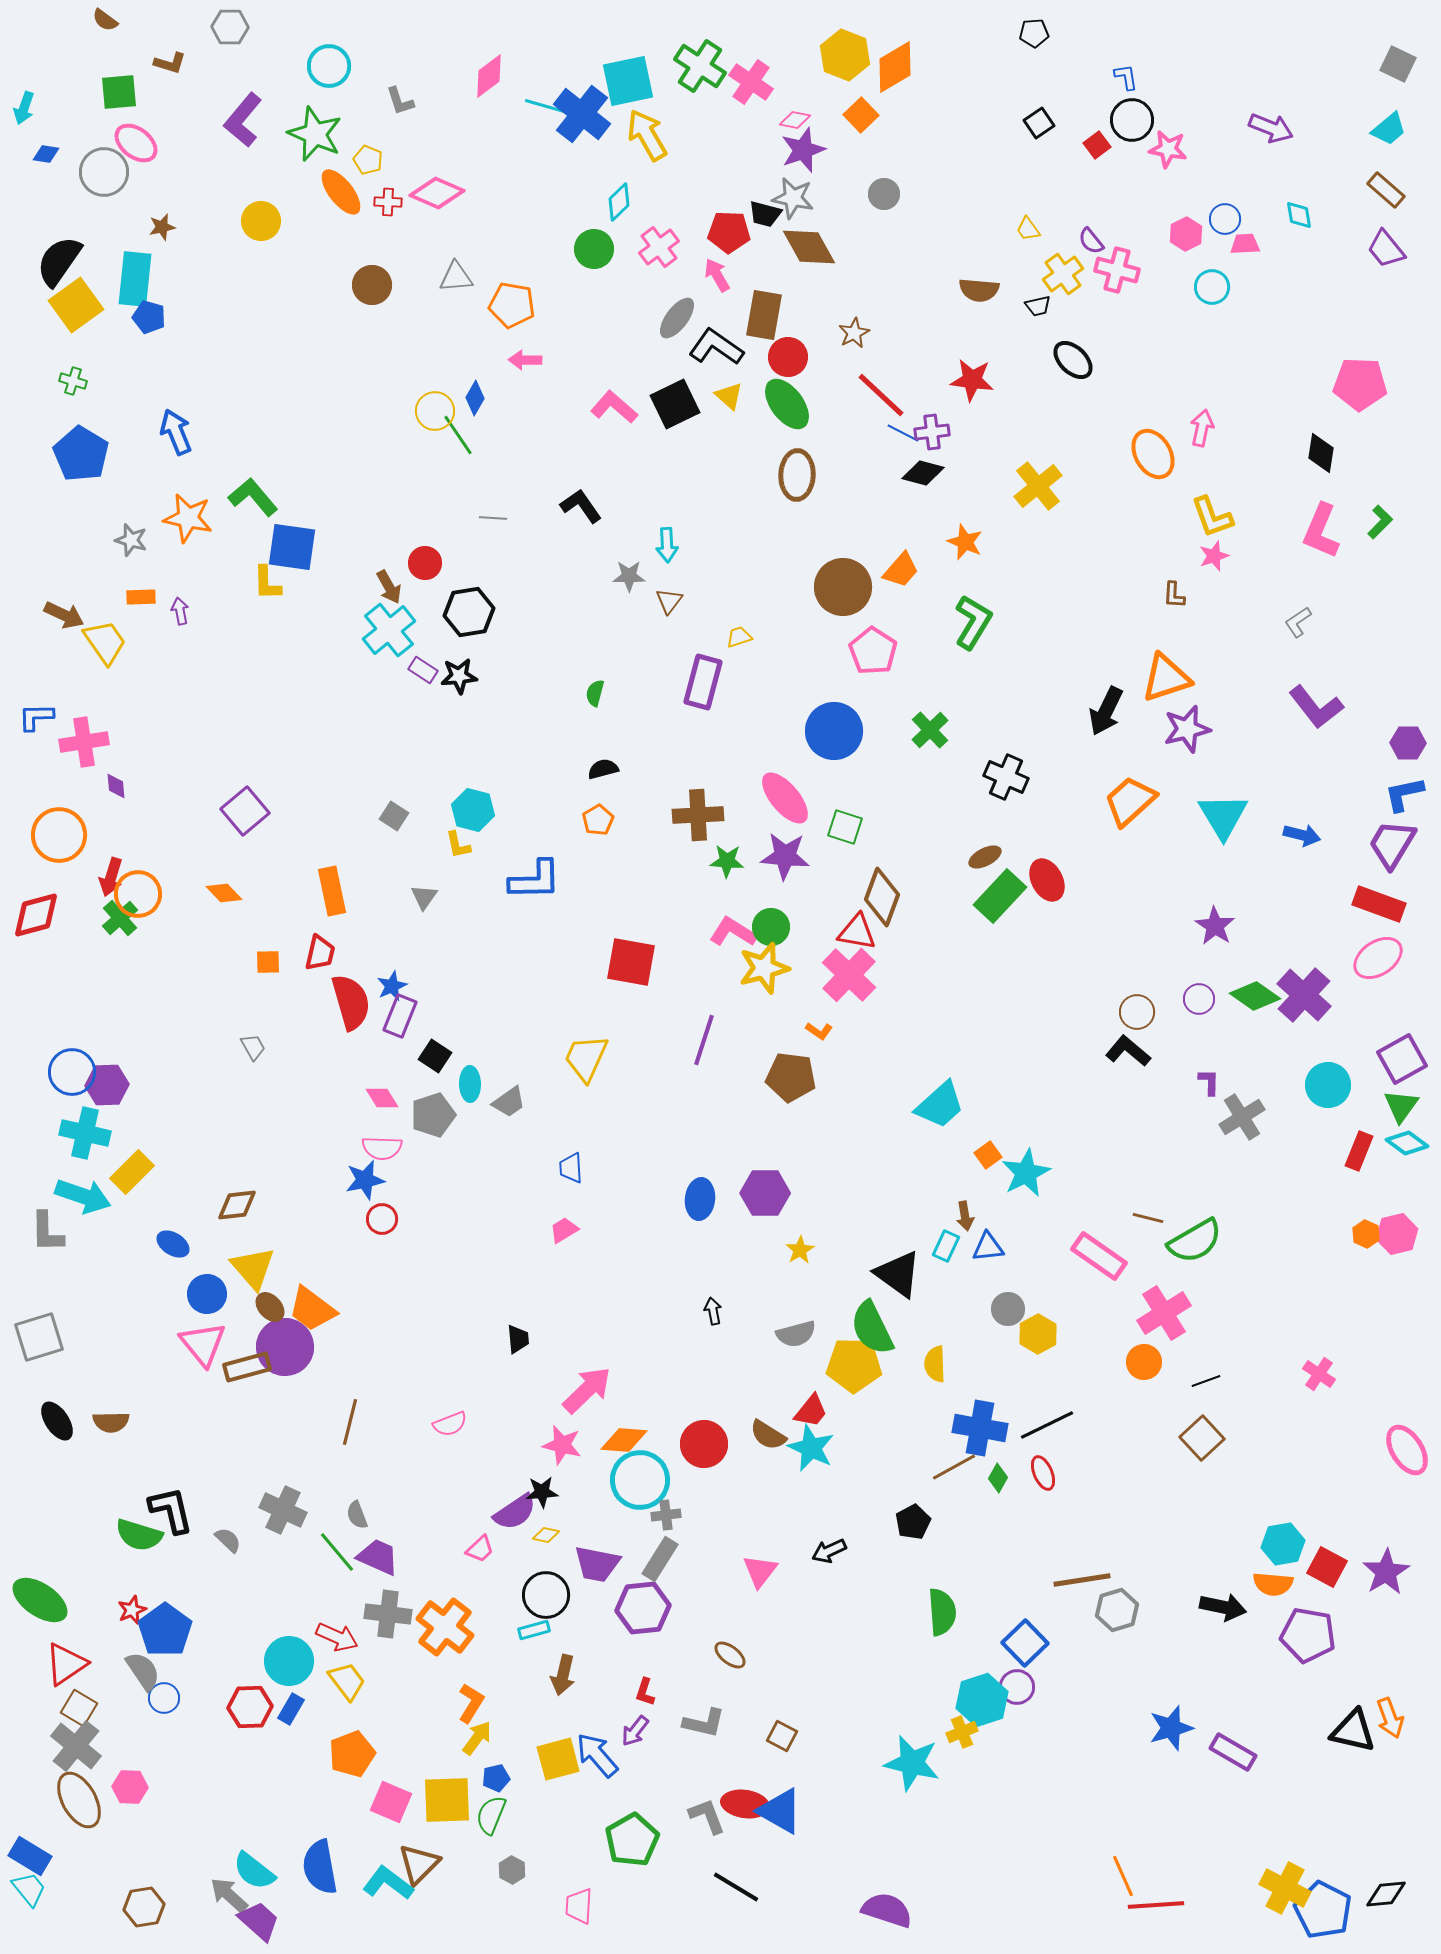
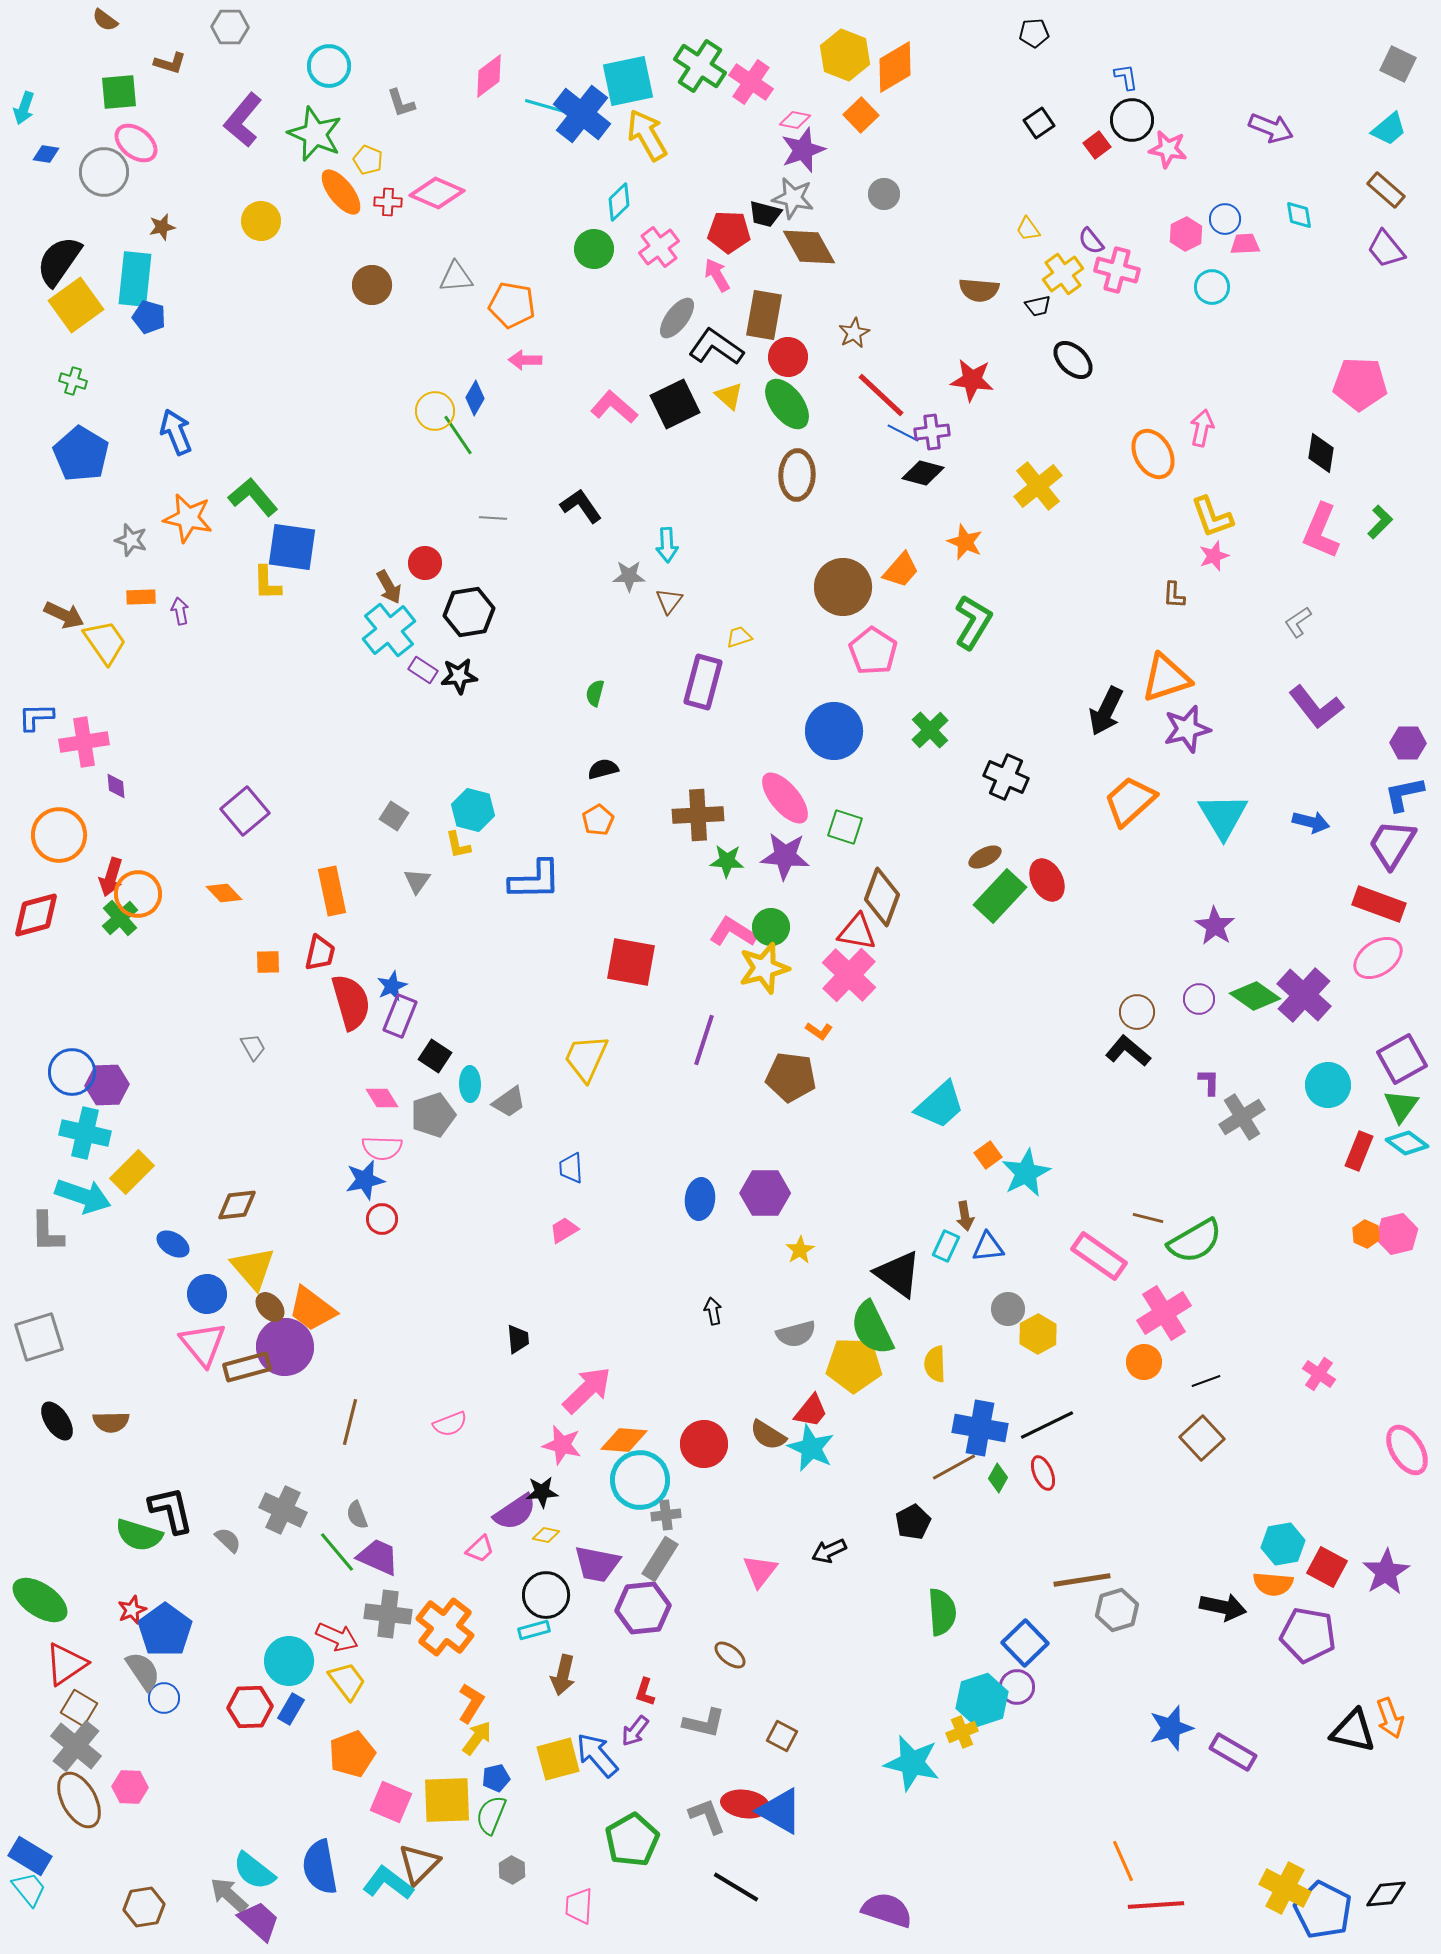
gray L-shape at (400, 101): moved 1 px right, 2 px down
blue arrow at (1302, 835): moved 9 px right, 13 px up
gray triangle at (424, 897): moved 7 px left, 16 px up
orange line at (1123, 1876): moved 15 px up
